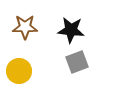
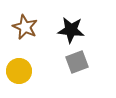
brown star: rotated 25 degrees clockwise
